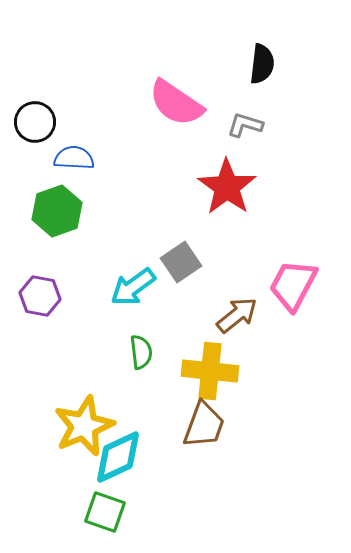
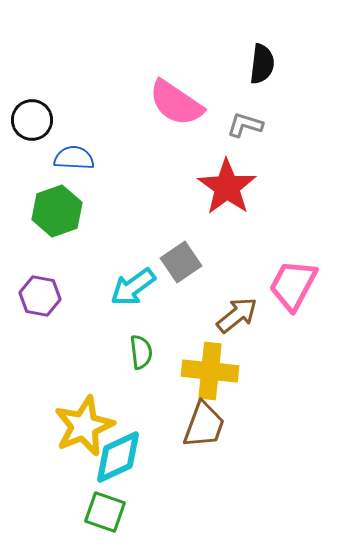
black circle: moved 3 px left, 2 px up
